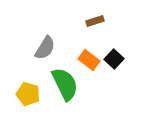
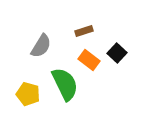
brown rectangle: moved 11 px left, 10 px down
gray semicircle: moved 4 px left, 2 px up
black square: moved 3 px right, 6 px up
